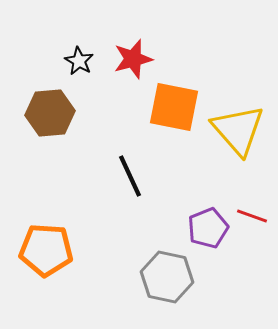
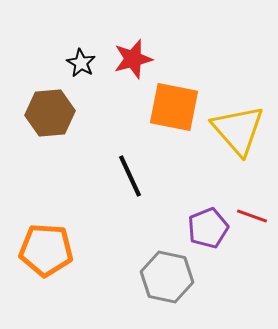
black star: moved 2 px right, 2 px down
